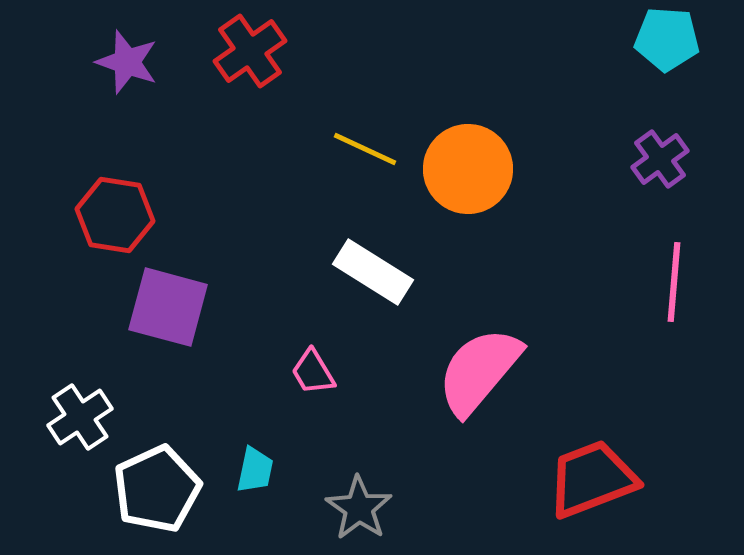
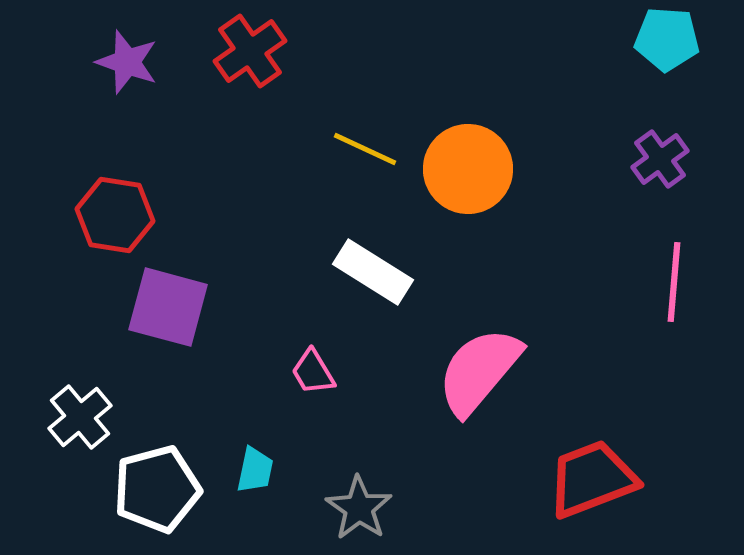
white cross: rotated 6 degrees counterclockwise
white pentagon: rotated 10 degrees clockwise
